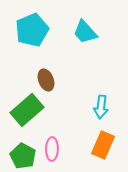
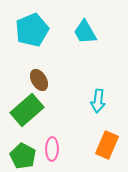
cyan trapezoid: rotated 12 degrees clockwise
brown ellipse: moved 7 px left; rotated 10 degrees counterclockwise
cyan arrow: moved 3 px left, 6 px up
orange rectangle: moved 4 px right
